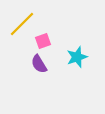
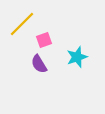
pink square: moved 1 px right, 1 px up
